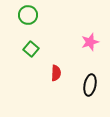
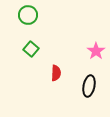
pink star: moved 6 px right, 9 px down; rotated 18 degrees counterclockwise
black ellipse: moved 1 px left, 1 px down
